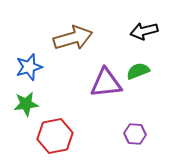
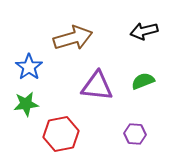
blue star: rotated 20 degrees counterclockwise
green semicircle: moved 5 px right, 10 px down
purple triangle: moved 9 px left, 3 px down; rotated 12 degrees clockwise
red hexagon: moved 6 px right, 2 px up
